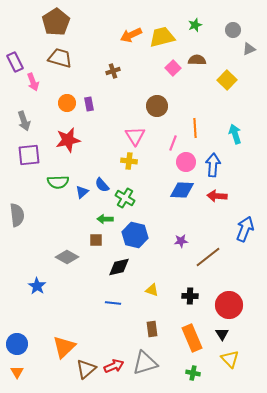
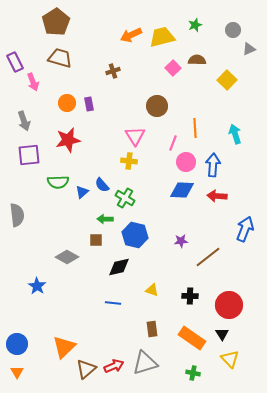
orange rectangle at (192, 338): rotated 32 degrees counterclockwise
